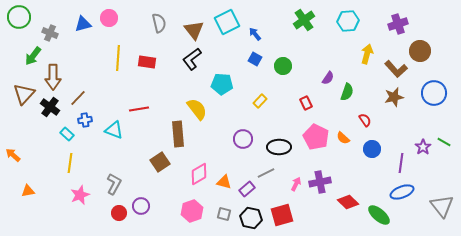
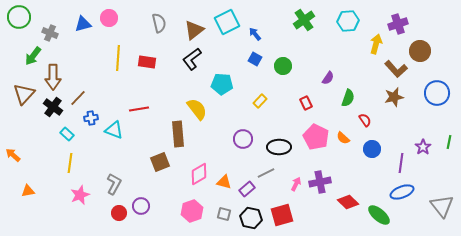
brown triangle at (194, 30): rotated 30 degrees clockwise
yellow arrow at (367, 54): moved 9 px right, 10 px up
green semicircle at (347, 92): moved 1 px right, 6 px down
blue circle at (434, 93): moved 3 px right
black cross at (50, 107): moved 3 px right
blue cross at (85, 120): moved 6 px right, 2 px up
green line at (444, 142): moved 5 px right; rotated 72 degrees clockwise
brown square at (160, 162): rotated 12 degrees clockwise
